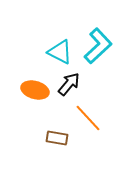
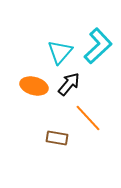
cyan triangle: rotated 44 degrees clockwise
orange ellipse: moved 1 px left, 4 px up
